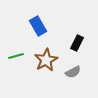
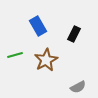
black rectangle: moved 3 px left, 9 px up
green line: moved 1 px left, 1 px up
gray semicircle: moved 5 px right, 15 px down
